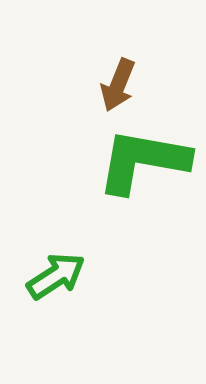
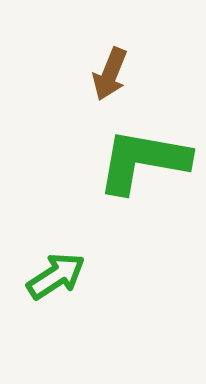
brown arrow: moved 8 px left, 11 px up
